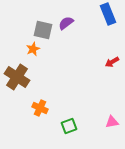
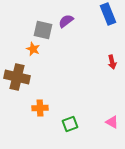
purple semicircle: moved 2 px up
orange star: rotated 24 degrees counterclockwise
red arrow: rotated 72 degrees counterclockwise
brown cross: rotated 20 degrees counterclockwise
orange cross: rotated 28 degrees counterclockwise
pink triangle: rotated 40 degrees clockwise
green square: moved 1 px right, 2 px up
